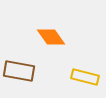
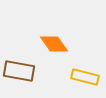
orange diamond: moved 3 px right, 7 px down
